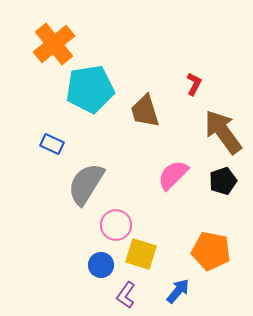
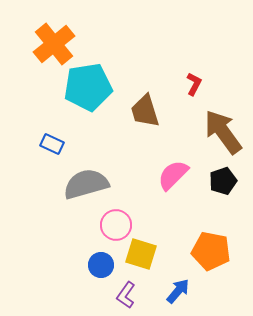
cyan pentagon: moved 2 px left, 2 px up
gray semicircle: rotated 42 degrees clockwise
